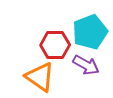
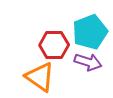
red hexagon: moved 1 px left
purple arrow: moved 2 px right, 3 px up; rotated 12 degrees counterclockwise
